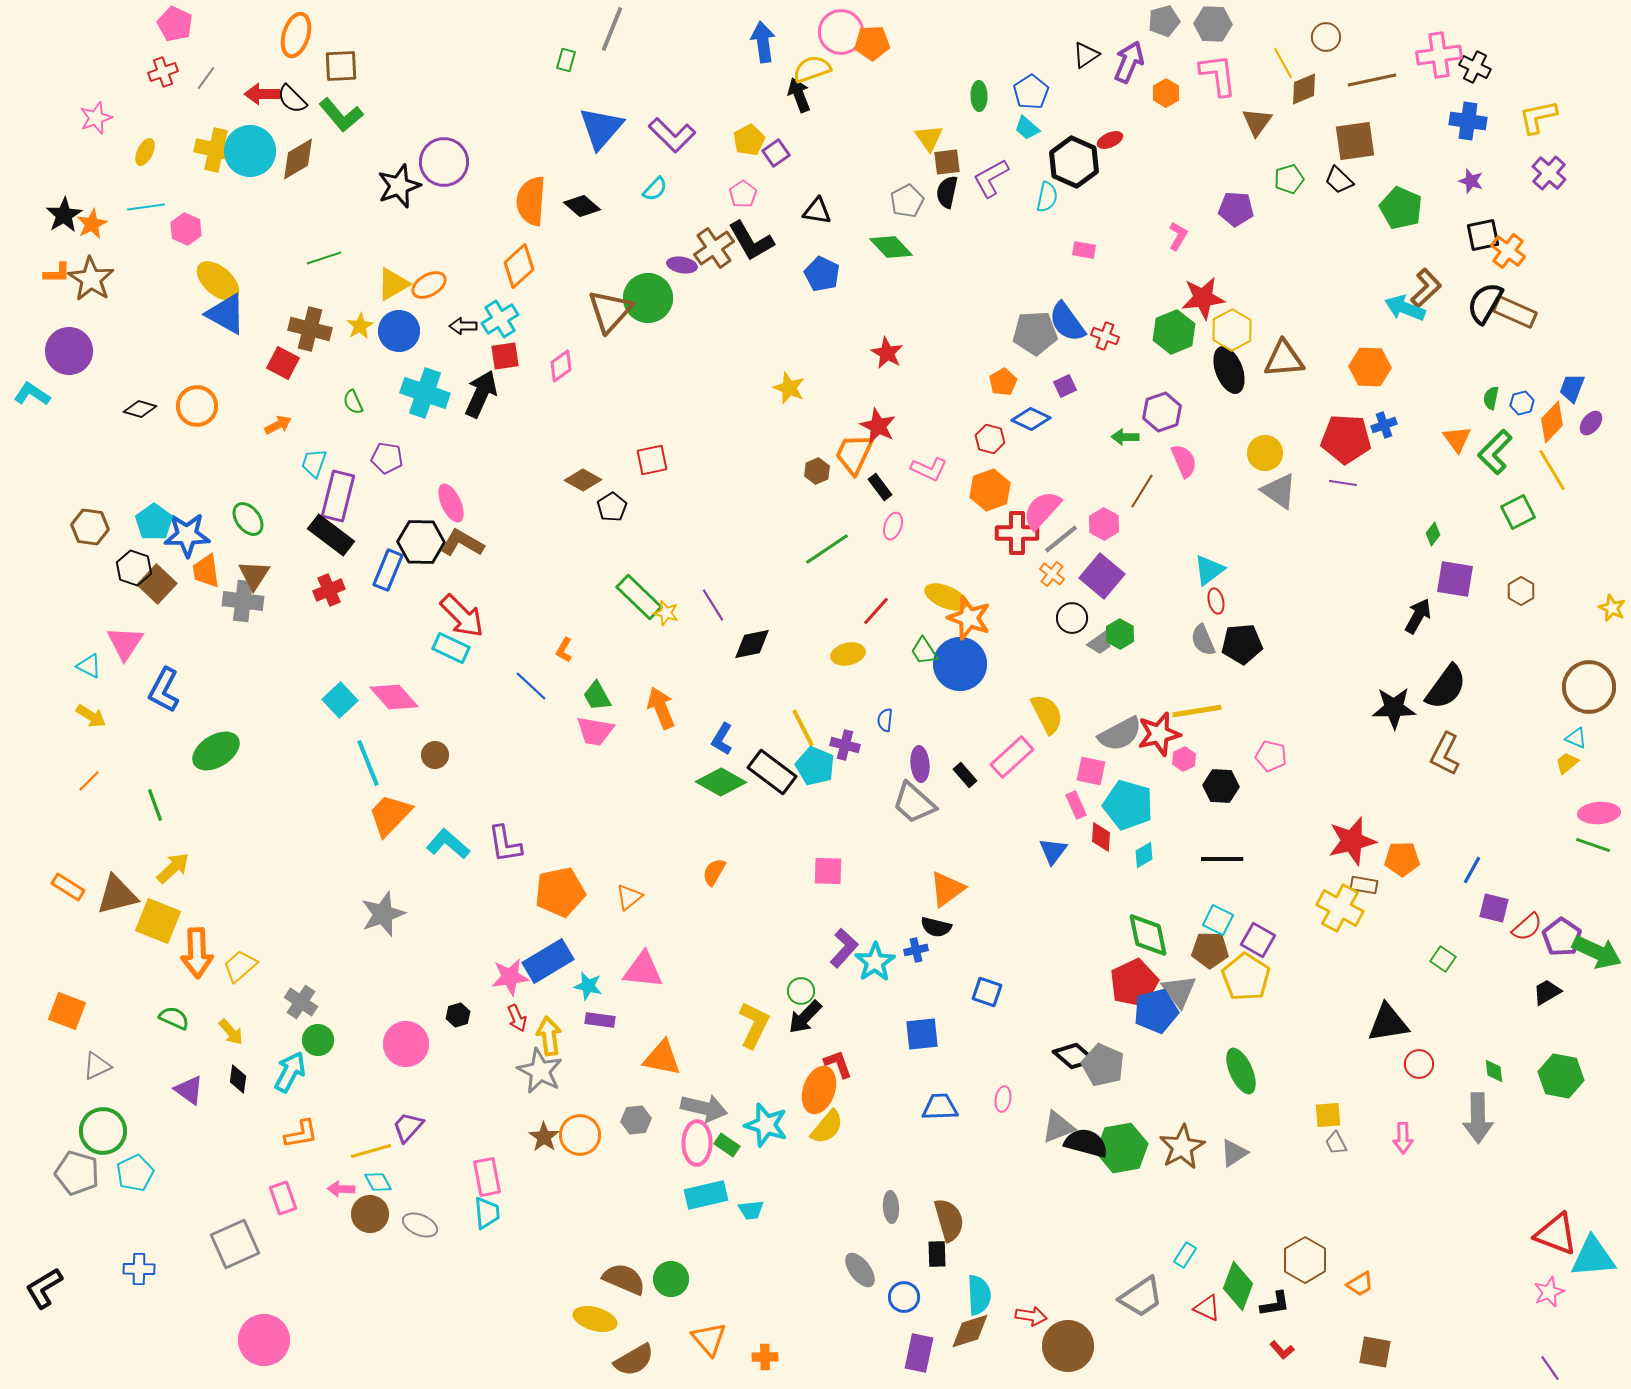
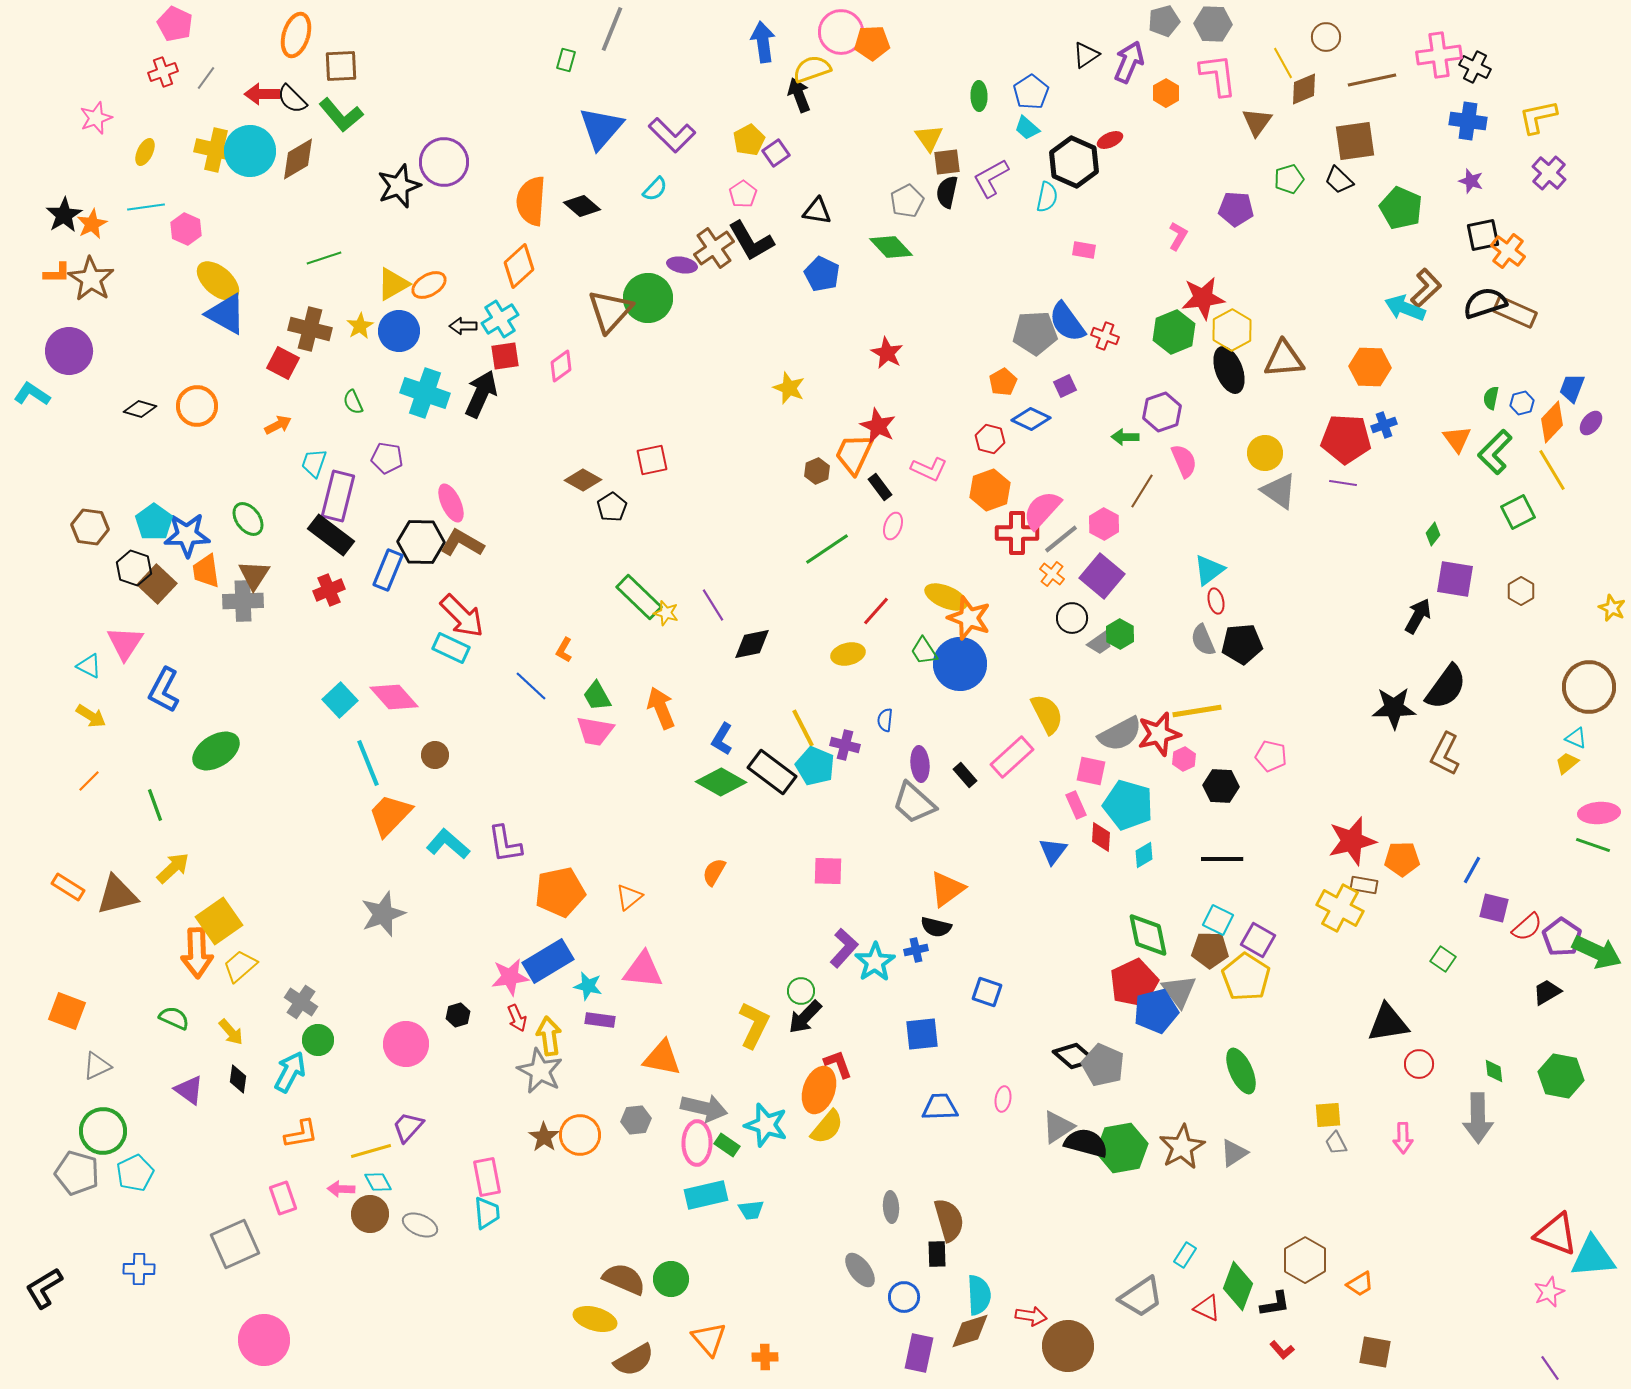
black semicircle at (1485, 303): rotated 42 degrees clockwise
gray cross at (243, 601): rotated 9 degrees counterclockwise
yellow square at (158, 921): moved 61 px right; rotated 33 degrees clockwise
gray triangle at (1058, 1127): rotated 12 degrees counterclockwise
